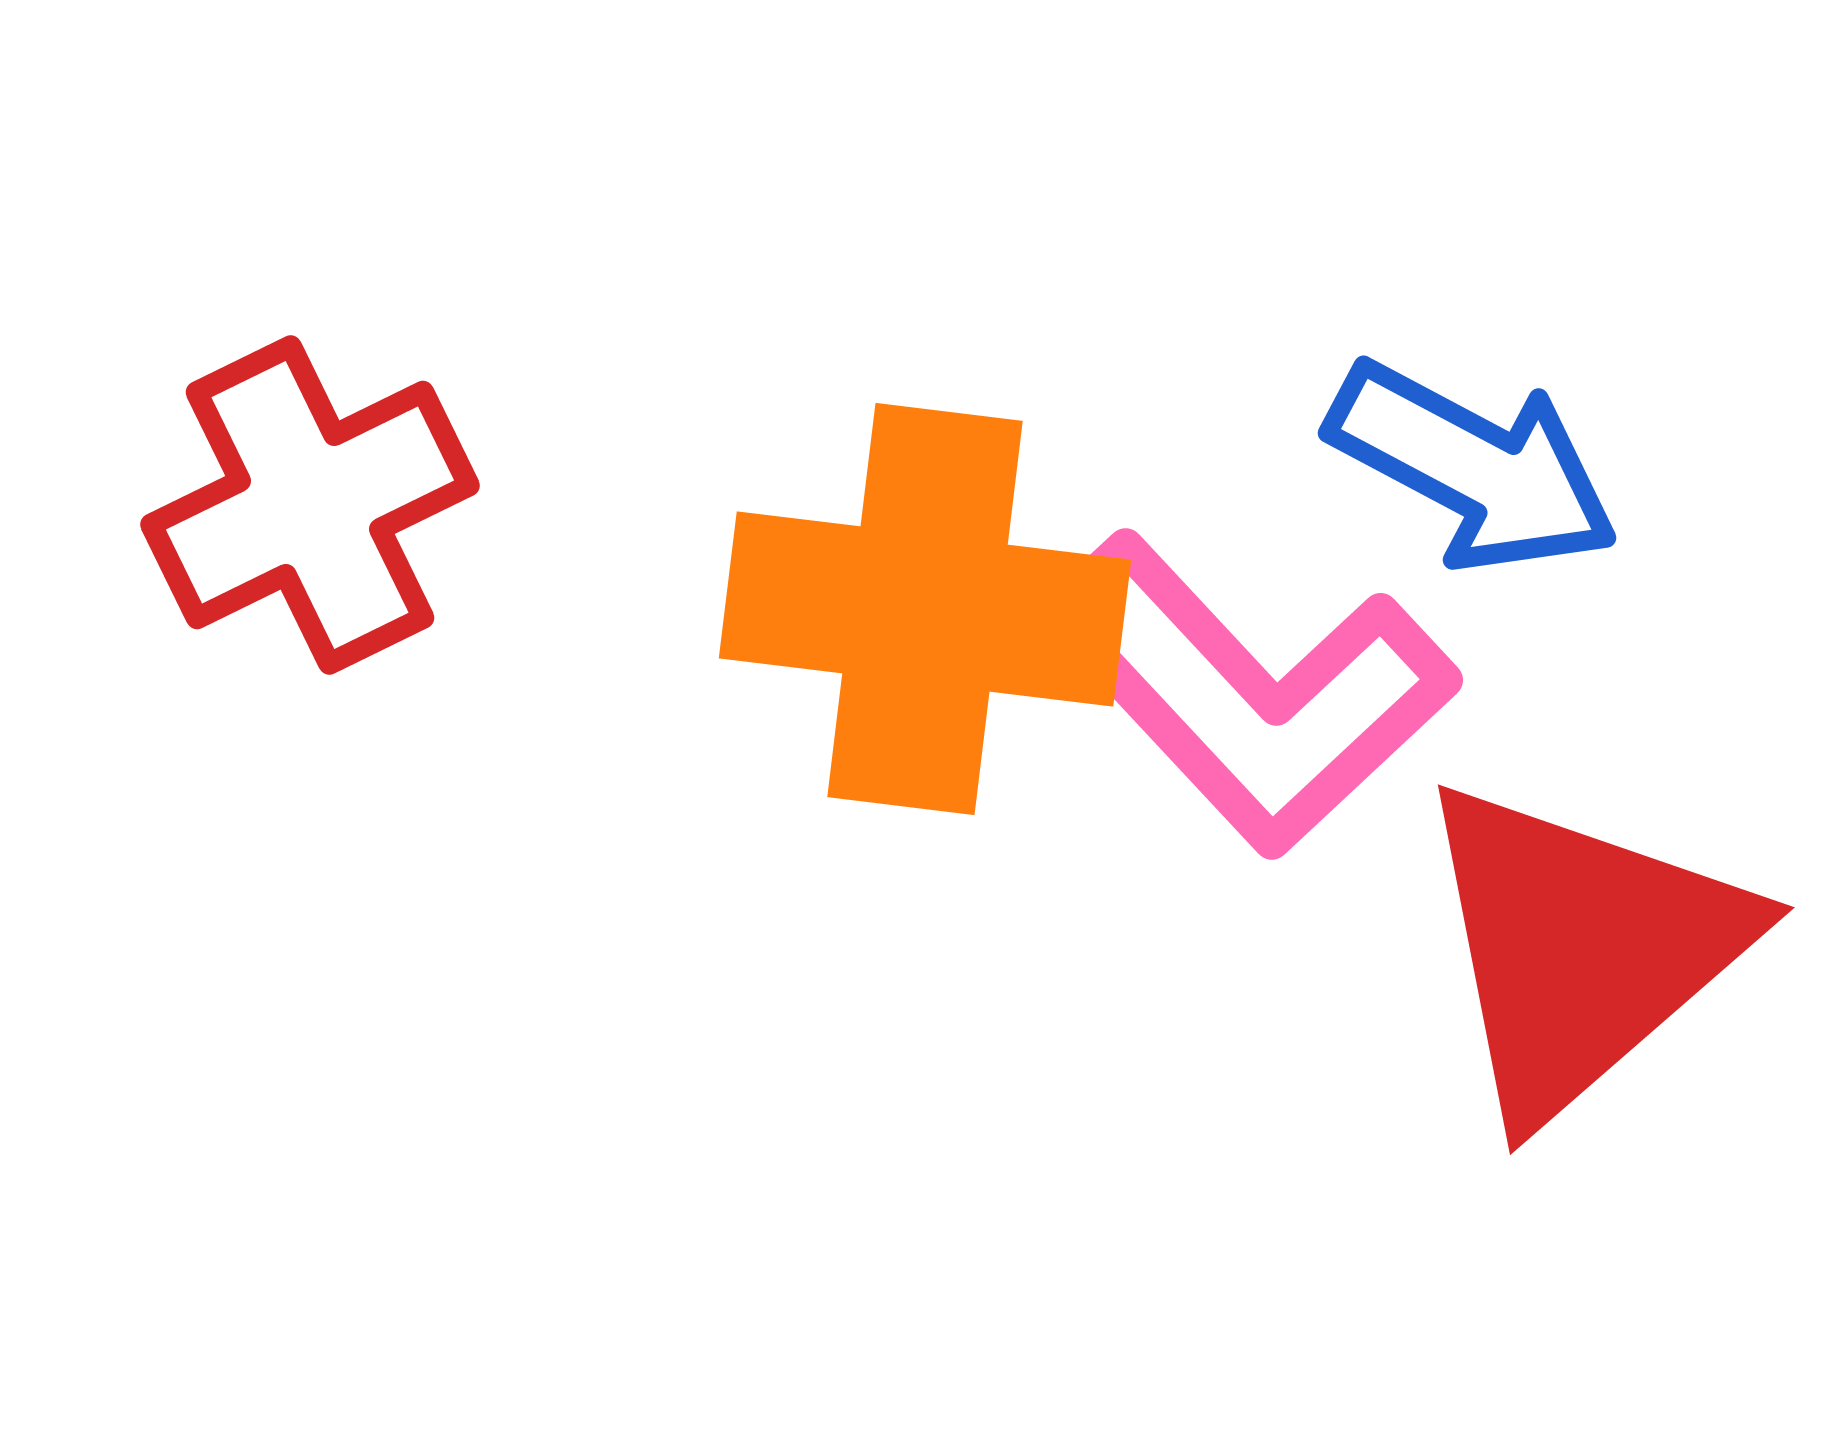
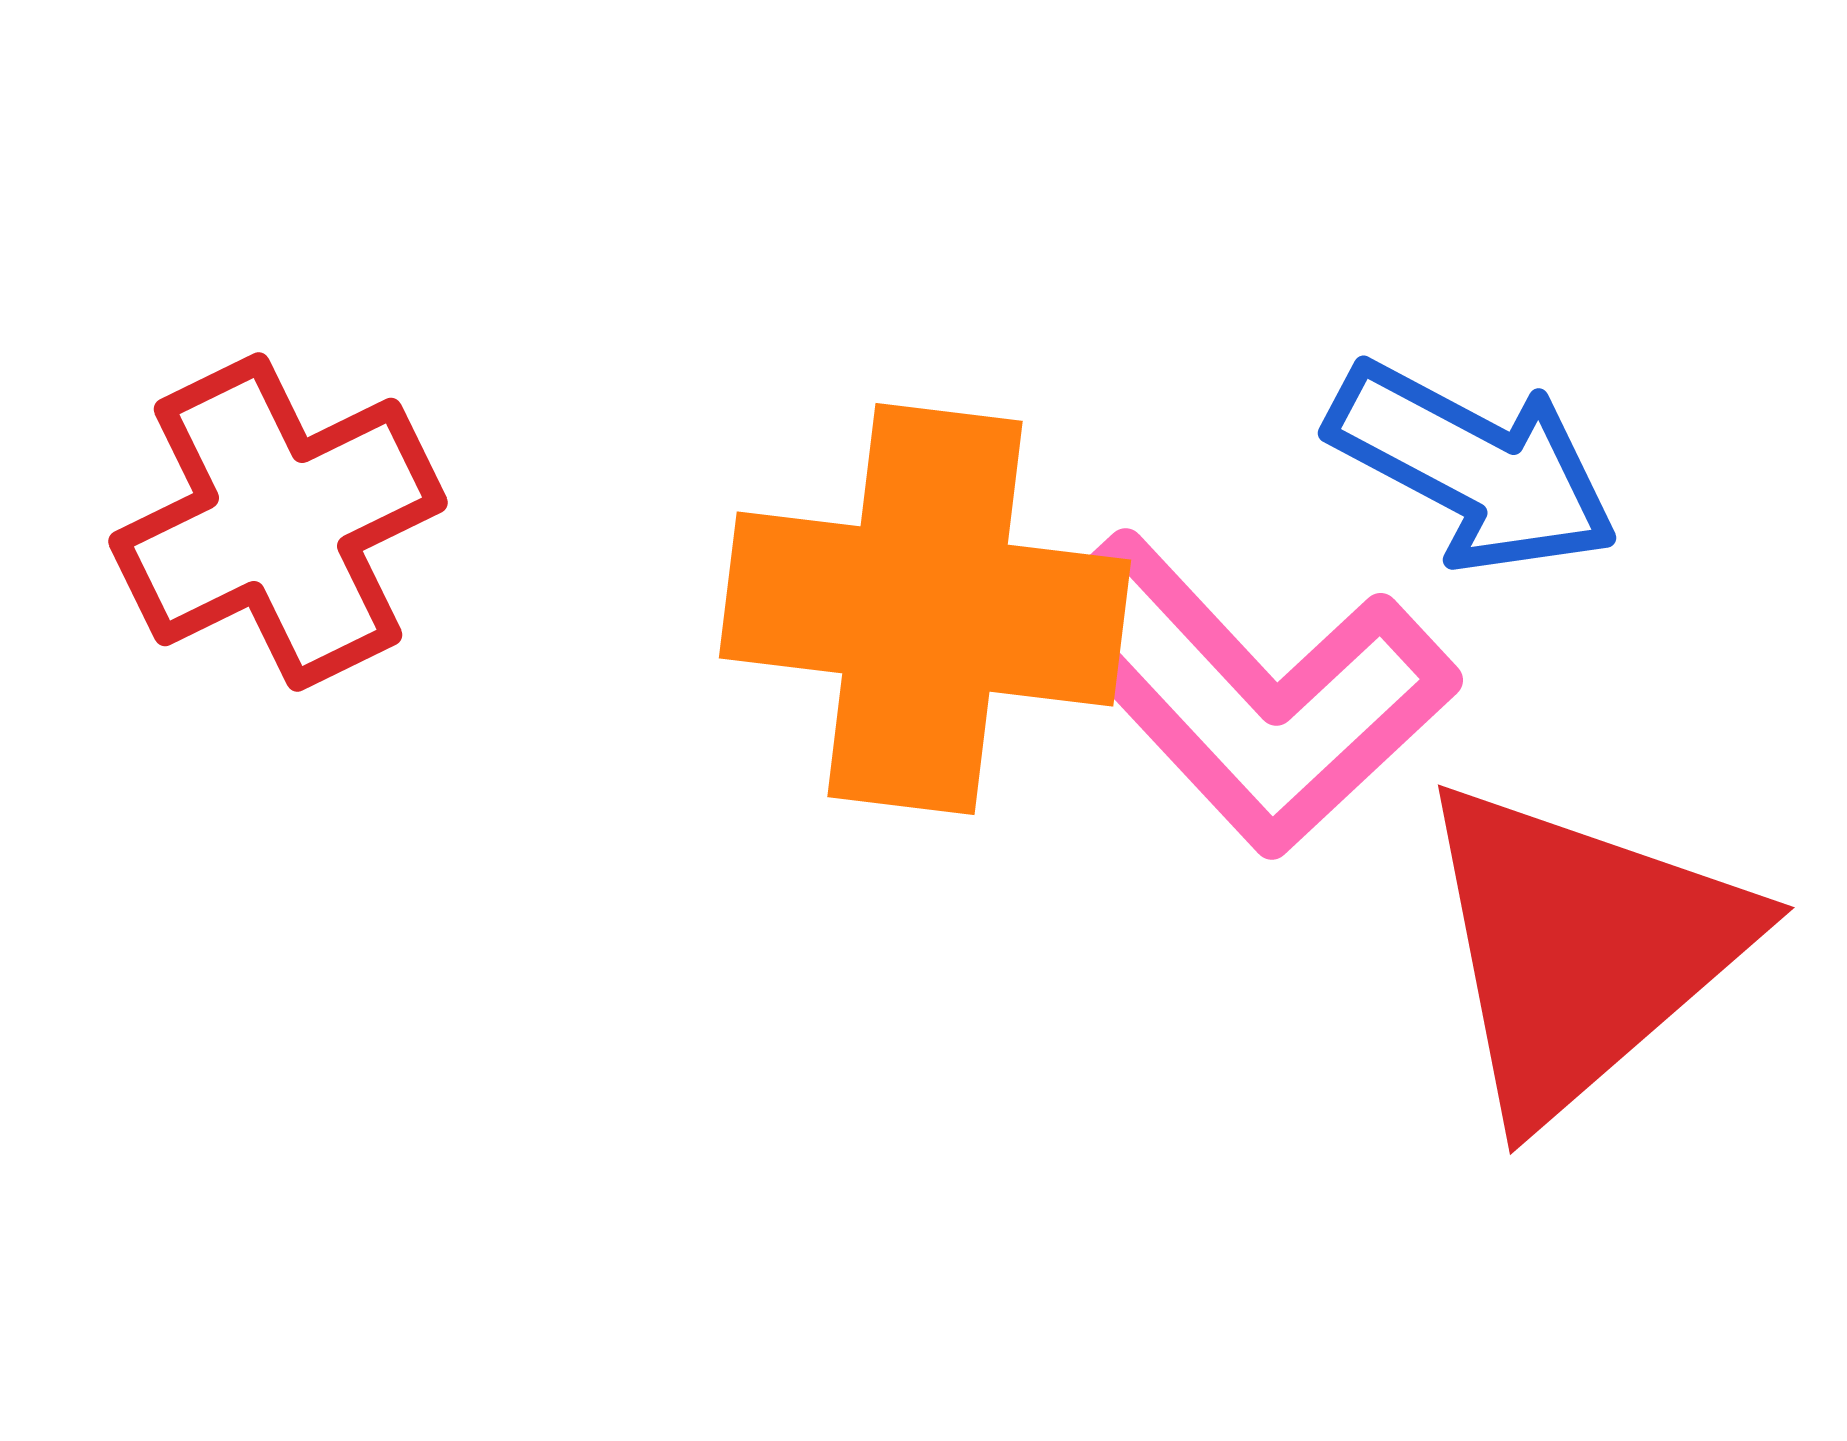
red cross: moved 32 px left, 17 px down
